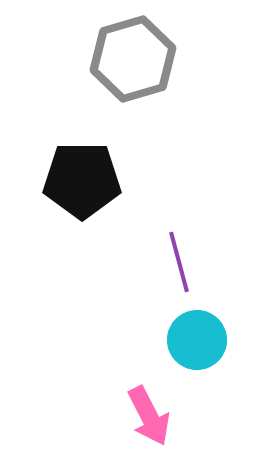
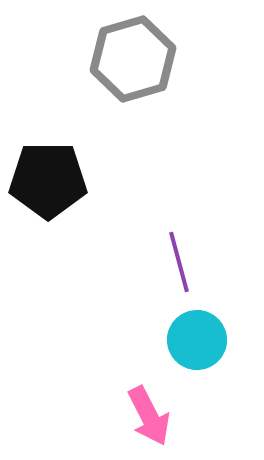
black pentagon: moved 34 px left
